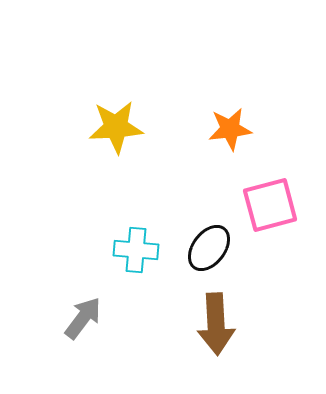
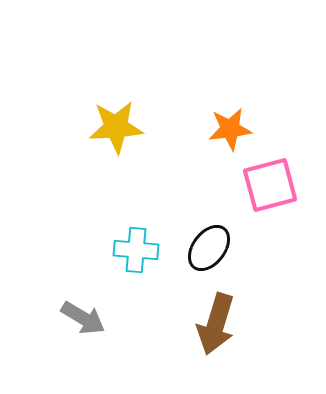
pink square: moved 20 px up
gray arrow: rotated 84 degrees clockwise
brown arrow: rotated 20 degrees clockwise
